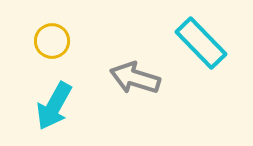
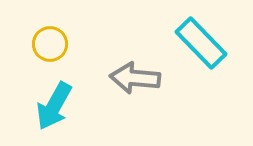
yellow circle: moved 2 px left, 3 px down
gray arrow: rotated 12 degrees counterclockwise
